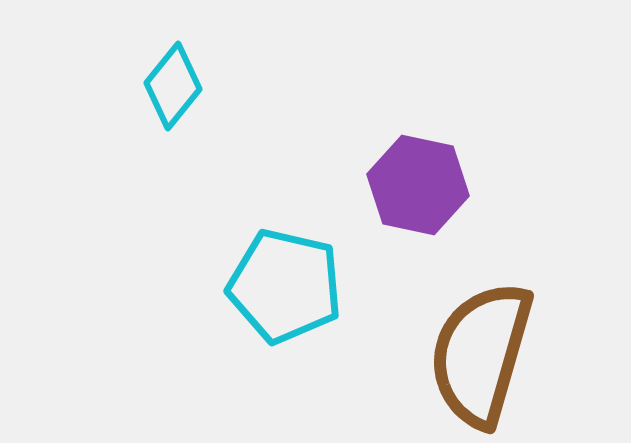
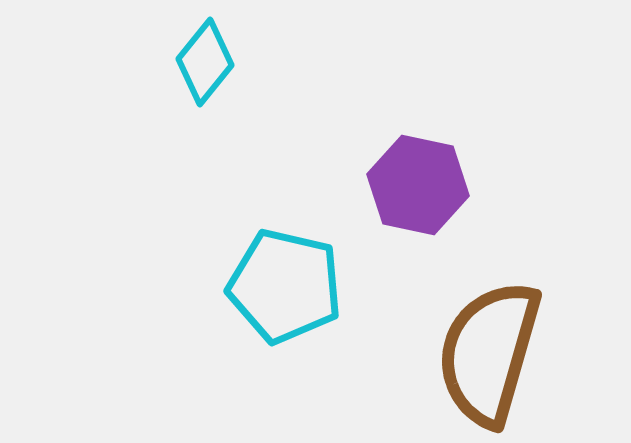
cyan diamond: moved 32 px right, 24 px up
brown semicircle: moved 8 px right, 1 px up
